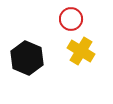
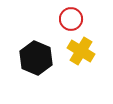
black hexagon: moved 9 px right
